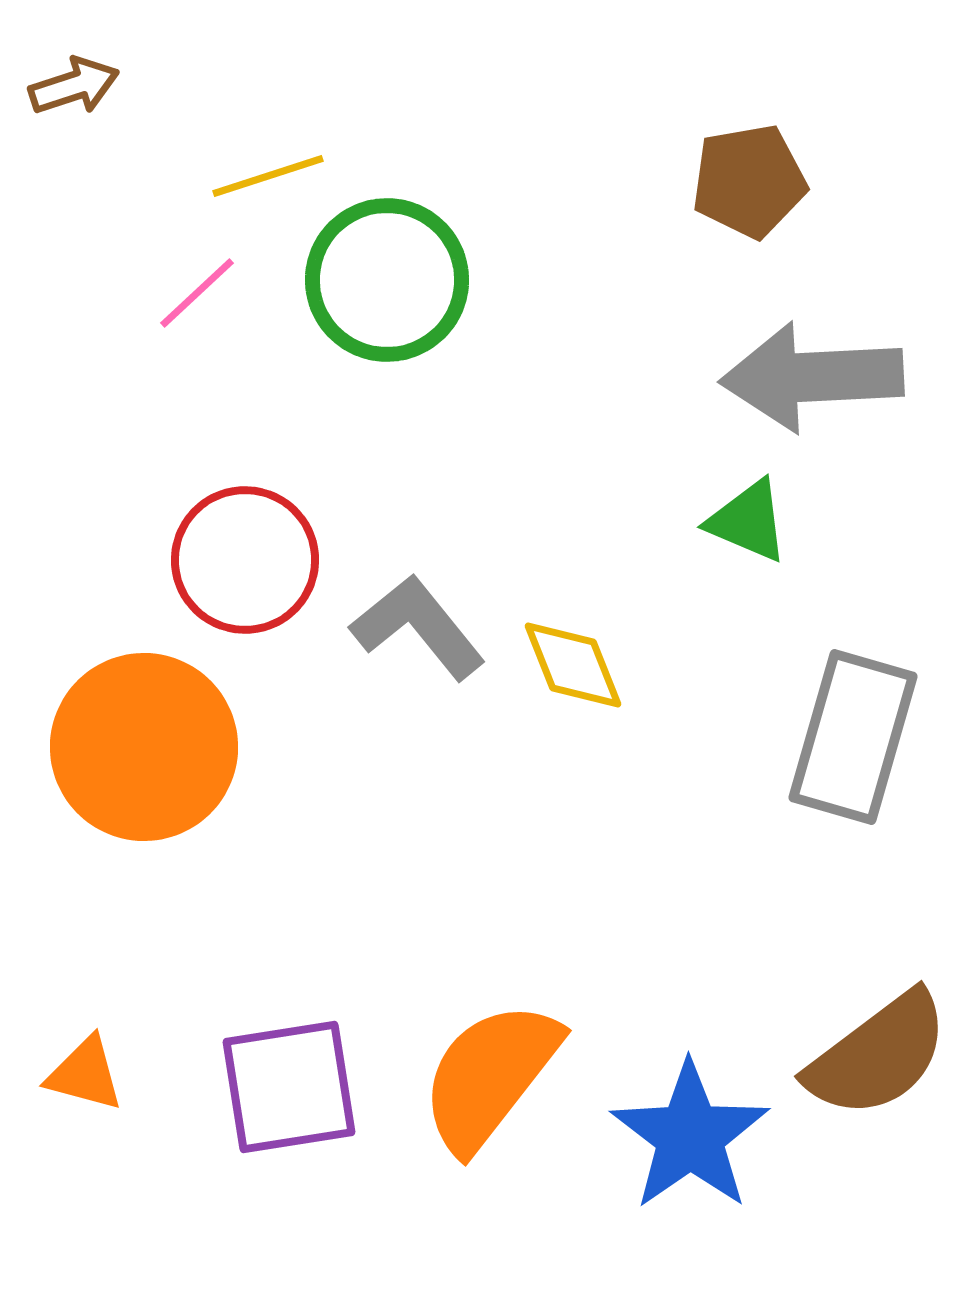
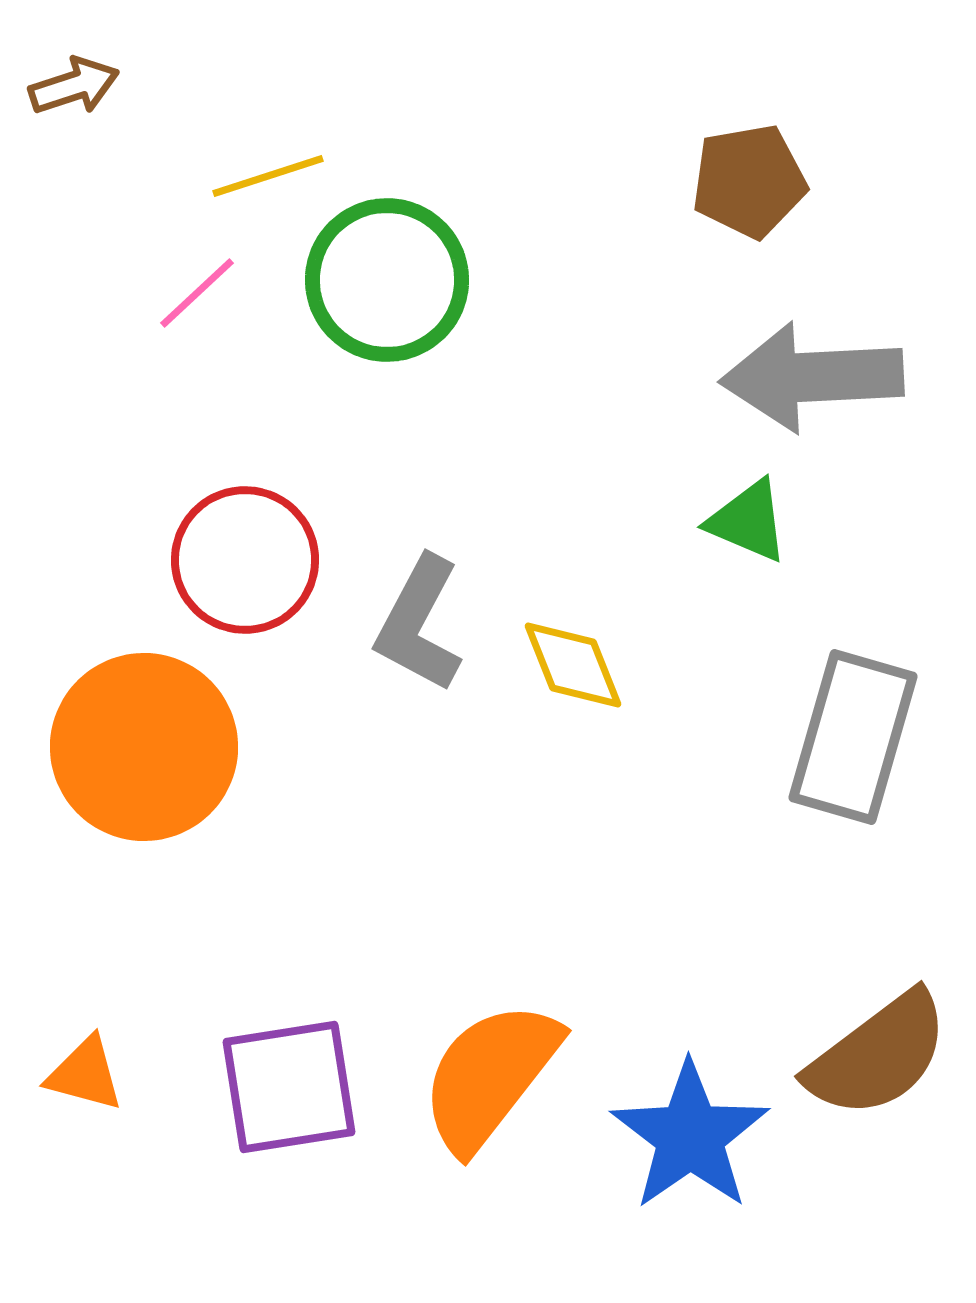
gray L-shape: moved 1 px right, 3 px up; rotated 113 degrees counterclockwise
